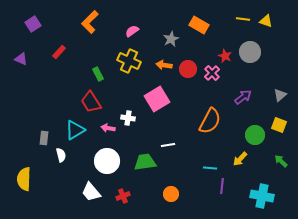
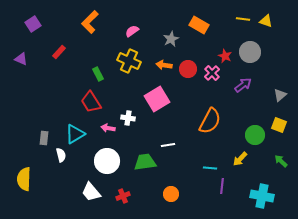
purple arrow: moved 12 px up
cyan triangle: moved 4 px down
